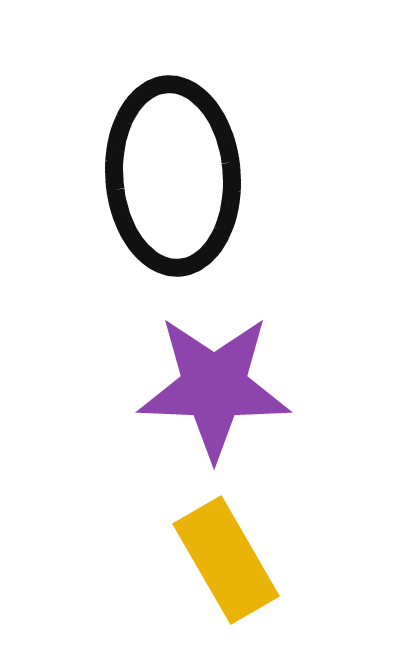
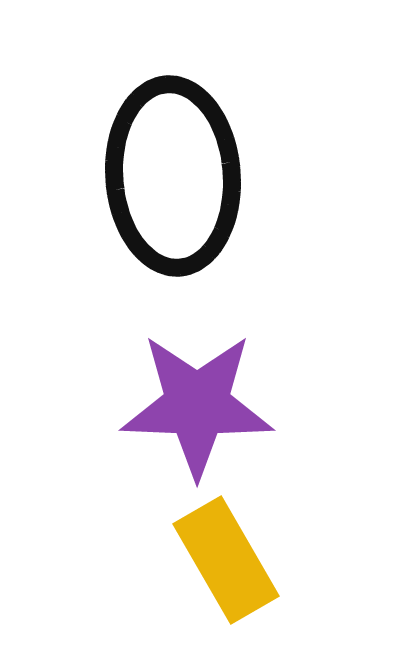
purple star: moved 17 px left, 18 px down
